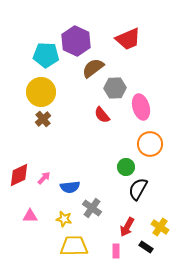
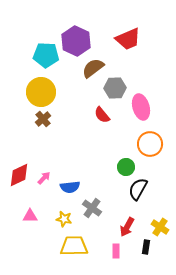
black rectangle: rotated 64 degrees clockwise
